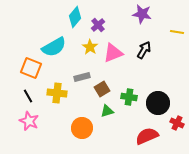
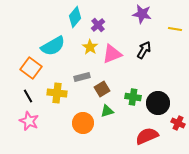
yellow line: moved 2 px left, 3 px up
cyan semicircle: moved 1 px left, 1 px up
pink triangle: moved 1 px left, 1 px down
orange square: rotated 15 degrees clockwise
green cross: moved 4 px right
red cross: moved 1 px right
orange circle: moved 1 px right, 5 px up
